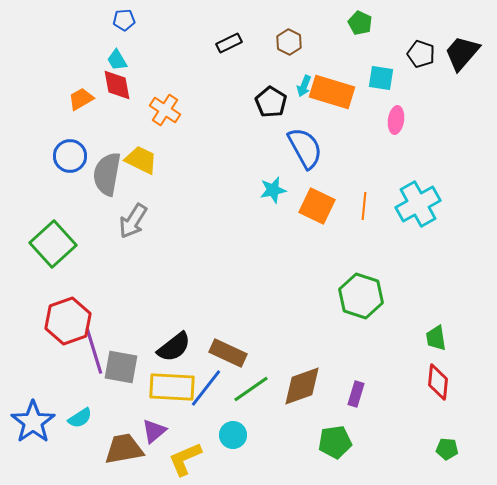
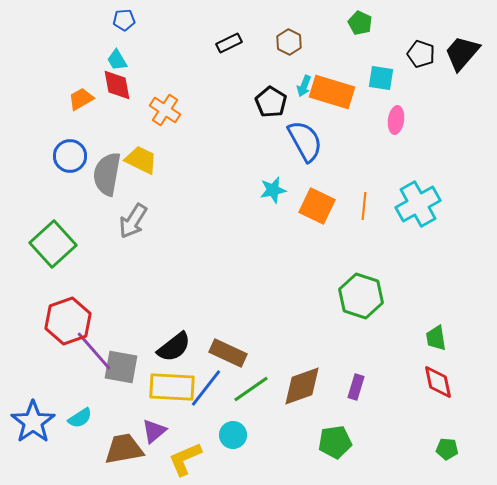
blue semicircle at (305, 148): moved 7 px up
purple line at (94, 351): rotated 24 degrees counterclockwise
red diamond at (438, 382): rotated 18 degrees counterclockwise
purple rectangle at (356, 394): moved 7 px up
